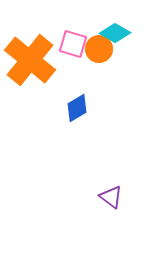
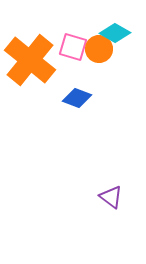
pink square: moved 3 px down
blue diamond: moved 10 px up; rotated 52 degrees clockwise
